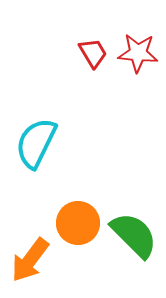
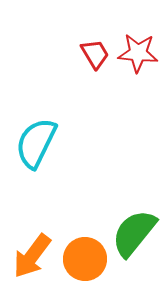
red trapezoid: moved 2 px right, 1 px down
orange circle: moved 7 px right, 36 px down
green semicircle: moved 2 px up; rotated 96 degrees counterclockwise
orange arrow: moved 2 px right, 4 px up
